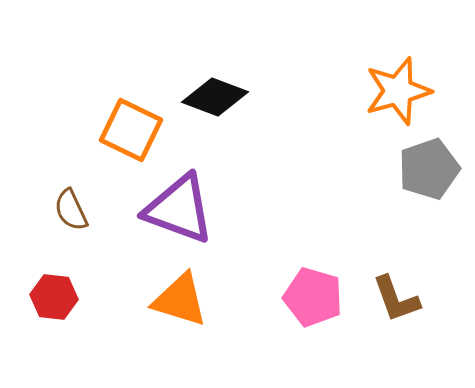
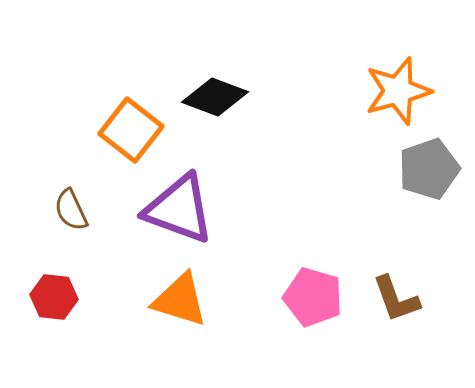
orange square: rotated 12 degrees clockwise
